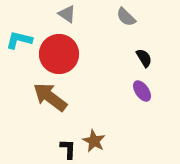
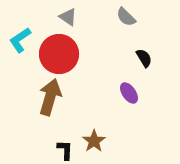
gray triangle: moved 1 px right, 3 px down
cyan L-shape: moved 1 px right; rotated 48 degrees counterclockwise
purple ellipse: moved 13 px left, 2 px down
brown arrow: rotated 69 degrees clockwise
brown star: rotated 10 degrees clockwise
black L-shape: moved 3 px left, 1 px down
